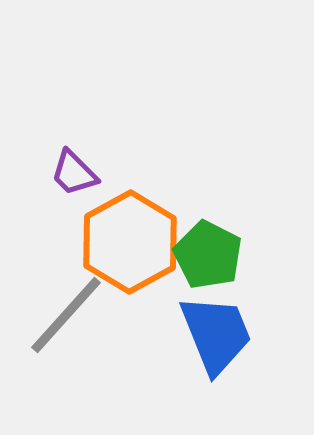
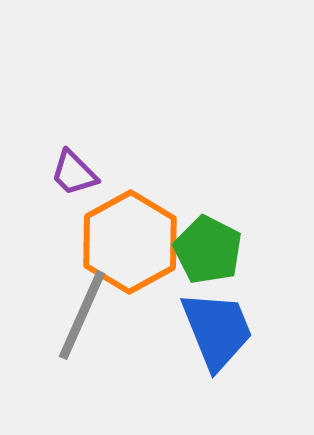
green pentagon: moved 5 px up
gray line: moved 16 px right; rotated 18 degrees counterclockwise
blue trapezoid: moved 1 px right, 4 px up
